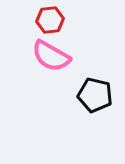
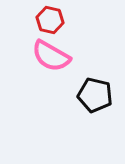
red hexagon: rotated 20 degrees clockwise
